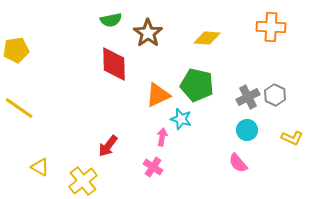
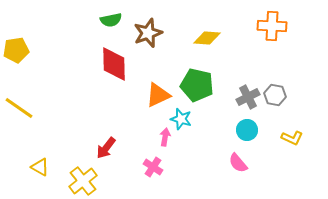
orange cross: moved 1 px right, 1 px up
brown star: rotated 16 degrees clockwise
gray hexagon: rotated 15 degrees counterclockwise
pink arrow: moved 3 px right
red arrow: moved 2 px left, 2 px down
